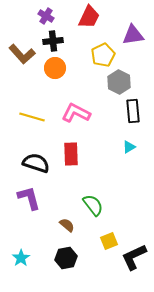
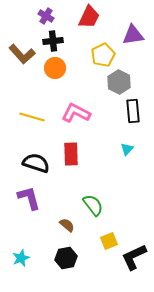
cyan triangle: moved 2 px left, 2 px down; rotated 16 degrees counterclockwise
cyan star: rotated 12 degrees clockwise
